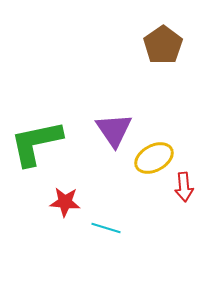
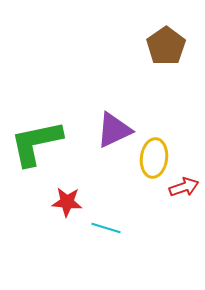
brown pentagon: moved 3 px right, 1 px down
purple triangle: rotated 39 degrees clockwise
yellow ellipse: rotated 54 degrees counterclockwise
red arrow: rotated 104 degrees counterclockwise
red star: moved 2 px right
